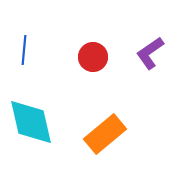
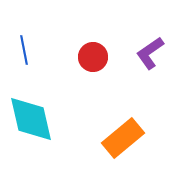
blue line: rotated 16 degrees counterclockwise
cyan diamond: moved 3 px up
orange rectangle: moved 18 px right, 4 px down
